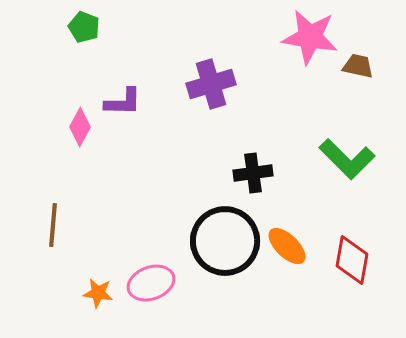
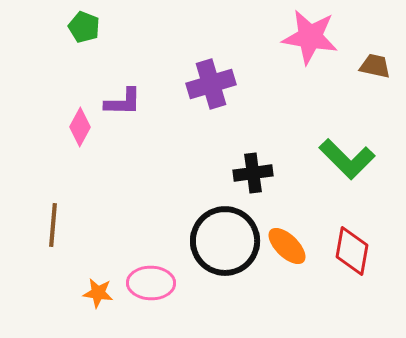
brown trapezoid: moved 17 px right
red diamond: moved 9 px up
pink ellipse: rotated 21 degrees clockwise
